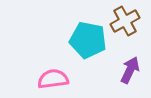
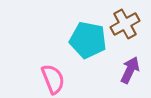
brown cross: moved 3 px down
pink semicircle: rotated 76 degrees clockwise
